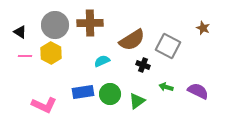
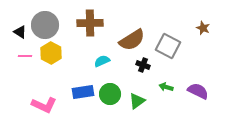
gray circle: moved 10 px left
